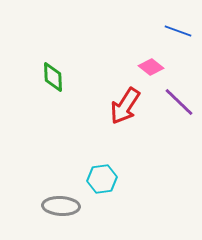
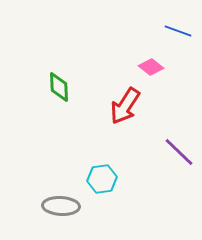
green diamond: moved 6 px right, 10 px down
purple line: moved 50 px down
